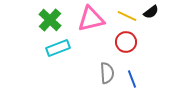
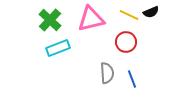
black semicircle: rotated 14 degrees clockwise
yellow line: moved 2 px right, 1 px up
